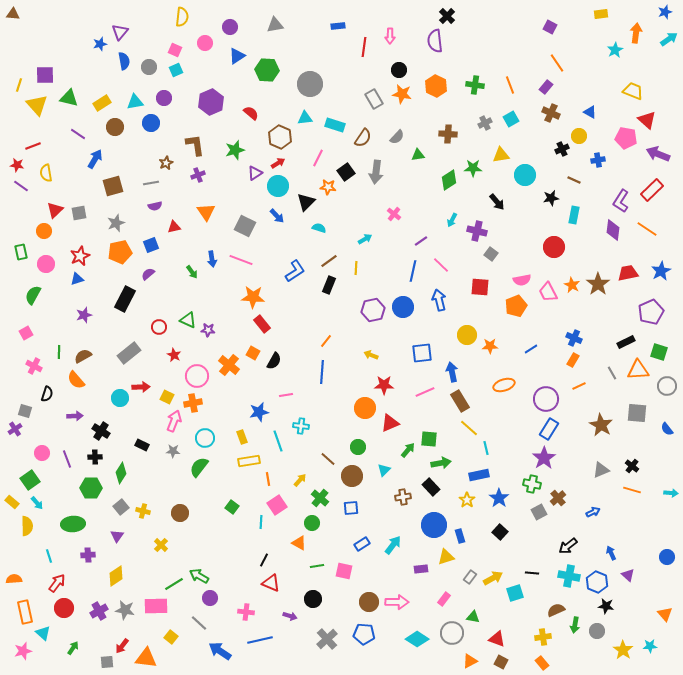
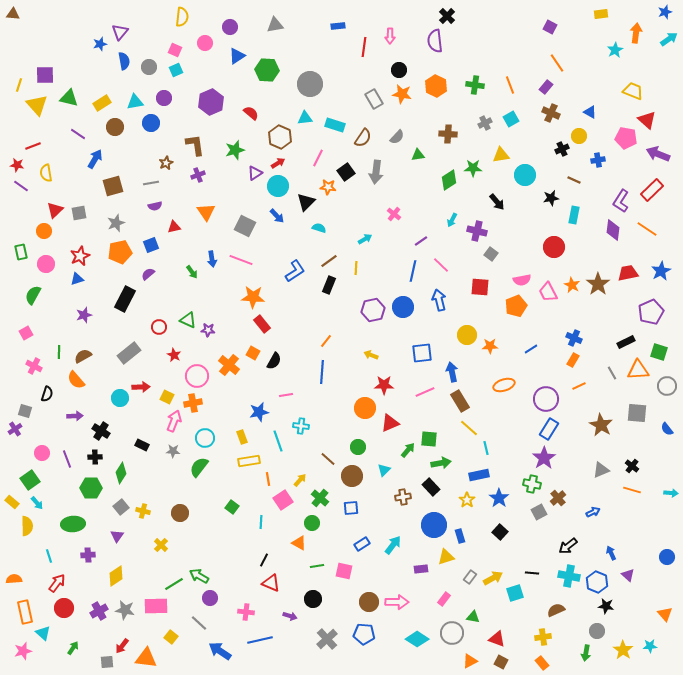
pink square at (277, 505): moved 6 px right, 5 px up
green arrow at (575, 625): moved 11 px right, 28 px down
